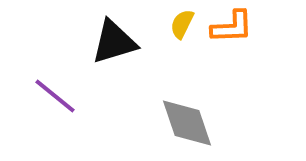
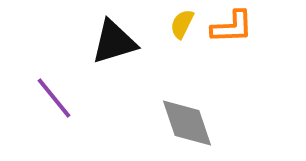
purple line: moved 1 px left, 2 px down; rotated 12 degrees clockwise
